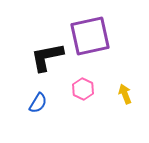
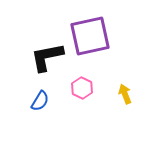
pink hexagon: moved 1 px left, 1 px up
blue semicircle: moved 2 px right, 2 px up
